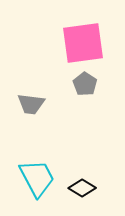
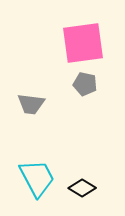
gray pentagon: rotated 20 degrees counterclockwise
